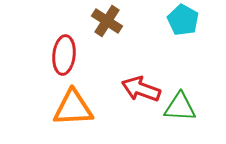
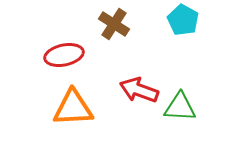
brown cross: moved 7 px right, 3 px down
red ellipse: rotated 72 degrees clockwise
red arrow: moved 2 px left, 1 px down
